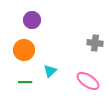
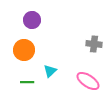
gray cross: moved 1 px left, 1 px down
green line: moved 2 px right
